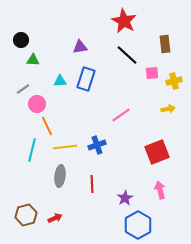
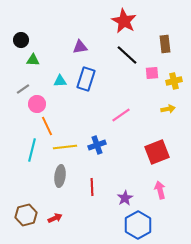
red line: moved 3 px down
